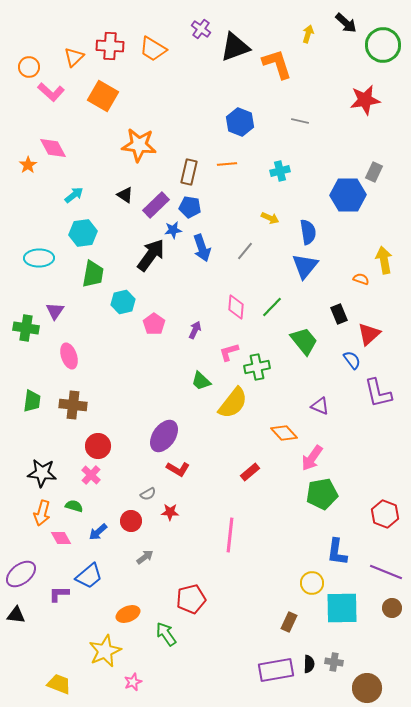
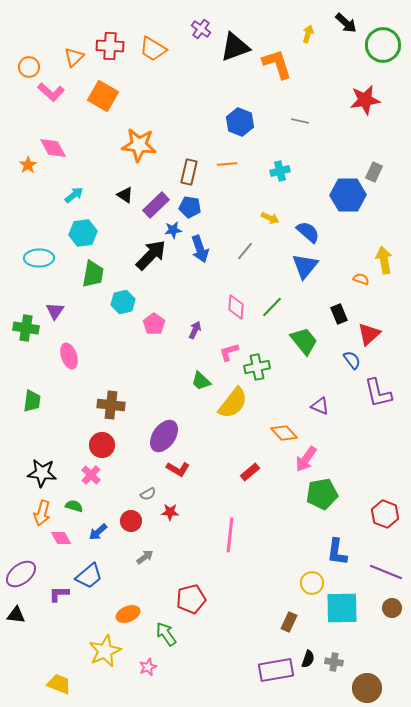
blue semicircle at (308, 232): rotated 40 degrees counterclockwise
blue arrow at (202, 248): moved 2 px left, 1 px down
black arrow at (151, 255): rotated 8 degrees clockwise
brown cross at (73, 405): moved 38 px right
red circle at (98, 446): moved 4 px right, 1 px up
pink arrow at (312, 458): moved 6 px left, 1 px down
black semicircle at (309, 664): moved 1 px left, 5 px up; rotated 18 degrees clockwise
pink star at (133, 682): moved 15 px right, 15 px up
